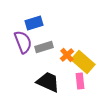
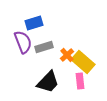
black trapezoid: rotated 110 degrees clockwise
